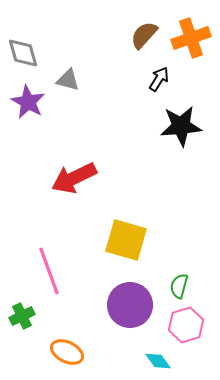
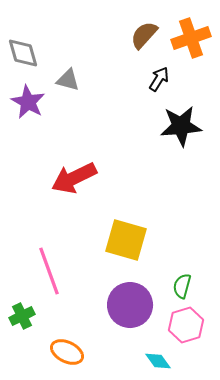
green semicircle: moved 3 px right
